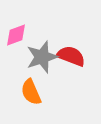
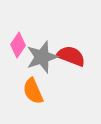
pink diamond: moved 2 px right, 10 px down; rotated 35 degrees counterclockwise
orange semicircle: moved 2 px right, 1 px up
